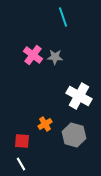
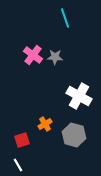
cyan line: moved 2 px right, 1 px down
red square: moved 1 px up; rotated 21 degrees counterclockwise
white line: moved 3 px left, 1 px down
